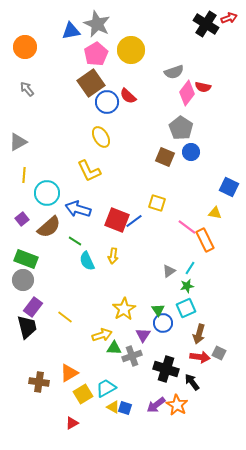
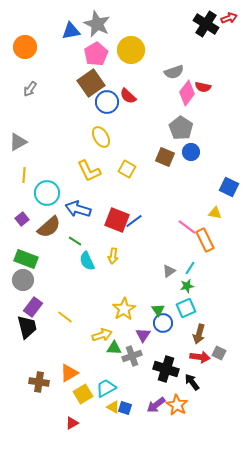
gray arrow at (27, 89): moved 3 px right; rotated 105 degrees counterclockwise
yellow square at (157, 203): moved 30 px left, 34 px up; rotated 12 degrees clockwise
